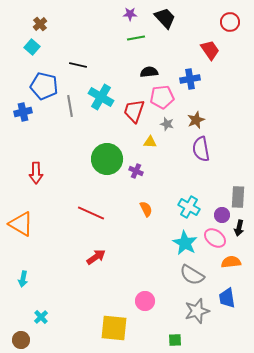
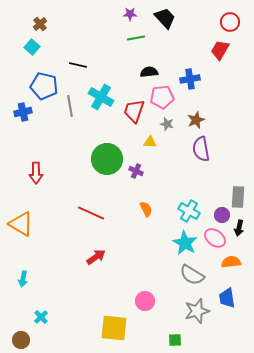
red trapezoid at (210, 50): moved 10 px right; rotated 115 degrees counterclockwise
cyan cross at (189, 207): moved 4 px down
